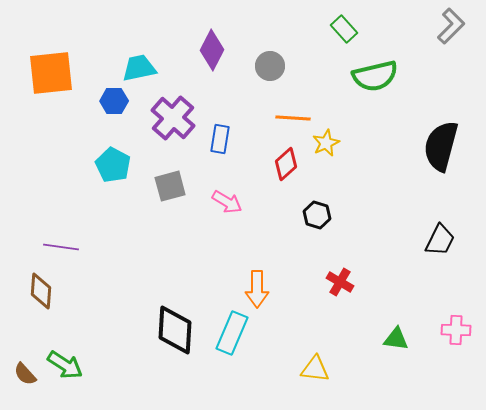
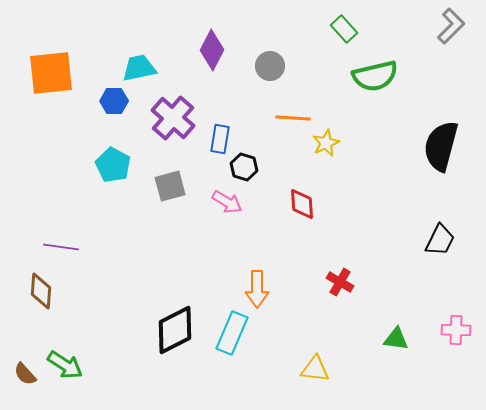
red diamond: moved 16 px right, 40 px down; rotated 52 degrees counterclockwise
black hexagon: moved 73 px left, 48 px up
black diamond: rotated 60 degrees clockwise
